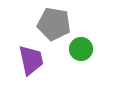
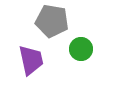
gray pentagon: moved 2 px left, 3 px up
